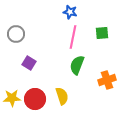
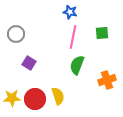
yellow semicircle: moved 4 px left
